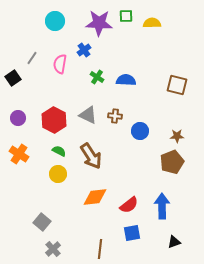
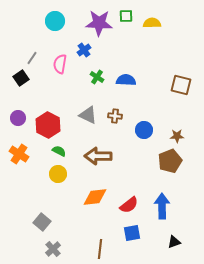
black square: moved 8 px right
brown square: moved 4 px right
red hexagon: moved 6 px left, 5 px down
blue circle: moved 4 px right, 1 px up
brown arrow: moved 7 px right; rotated 124 degrees clockwise
brown pentagon: moved 2 px left, 1 px up
